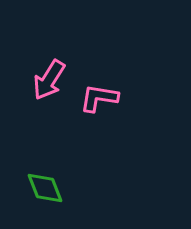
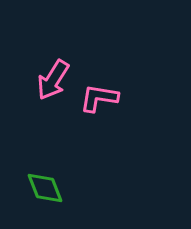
pink arrow: moved 4 px right
